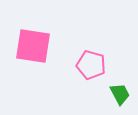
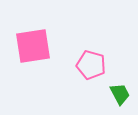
pink square: rotated 18 degrees counterclockwise
